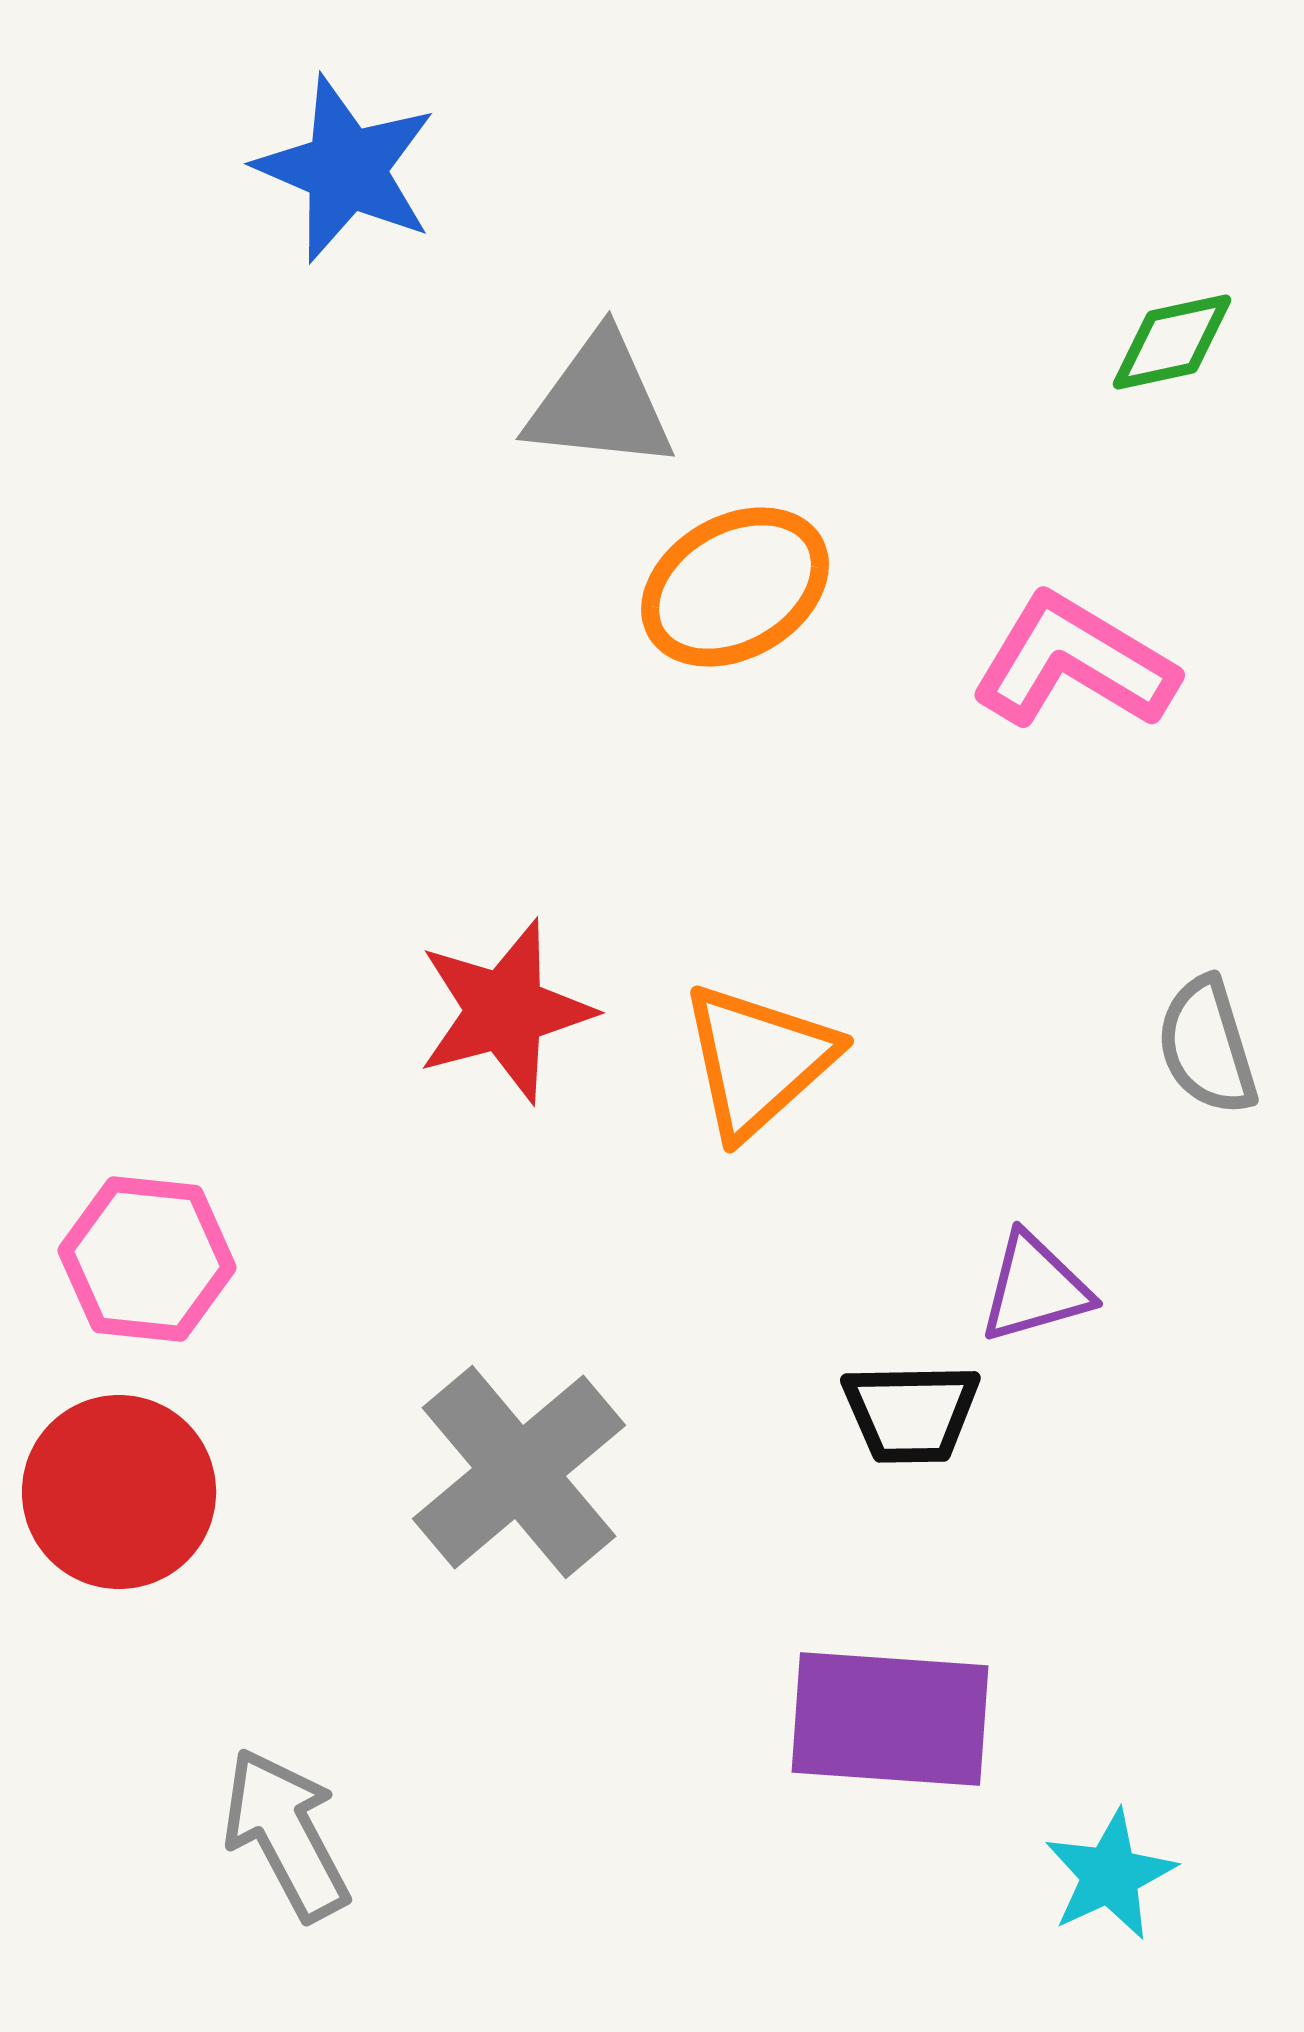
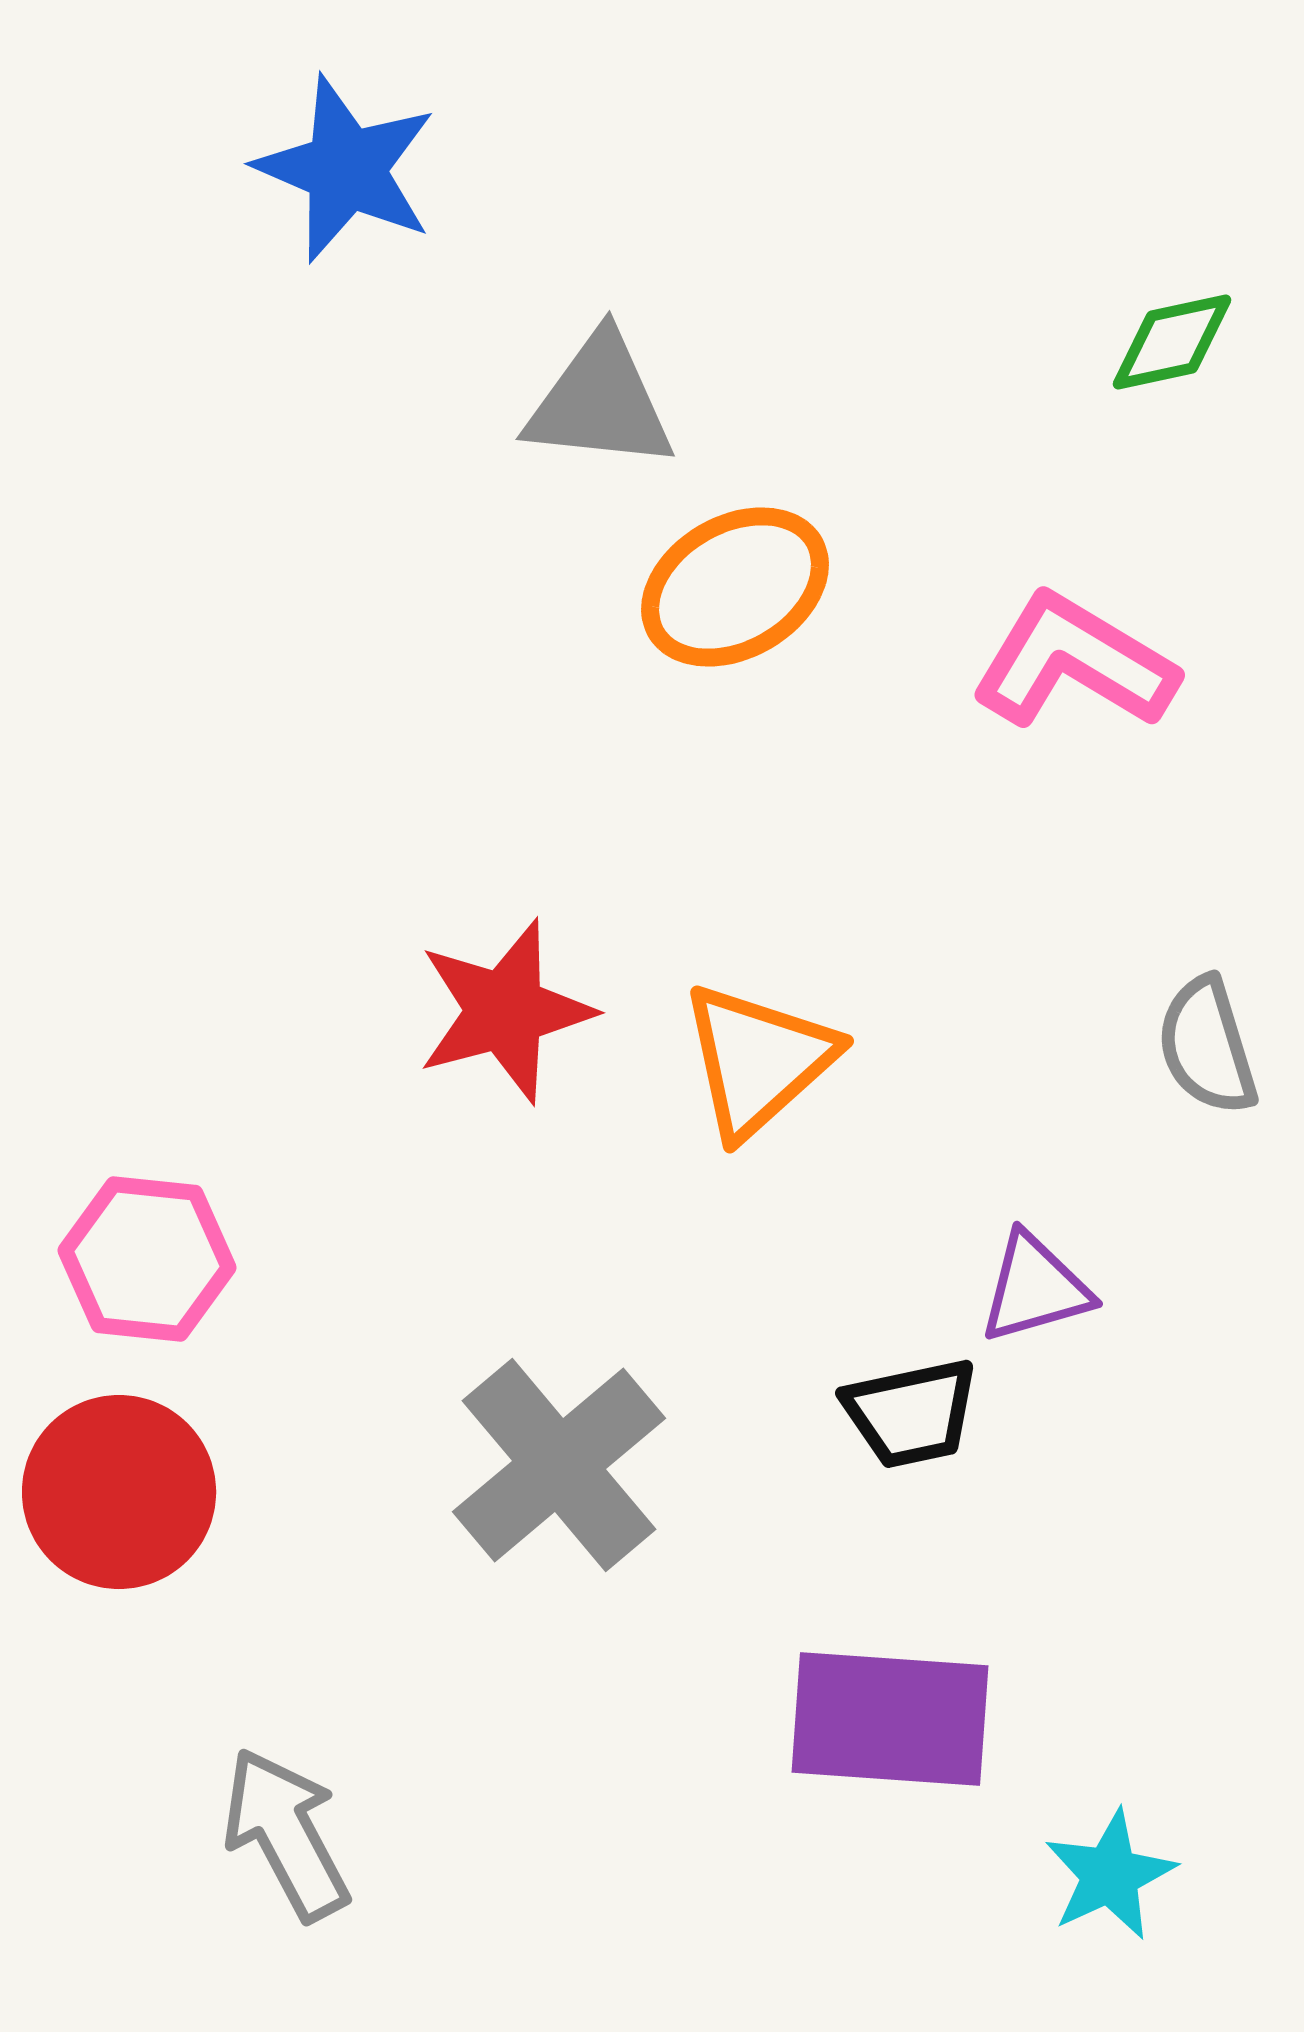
black trapezoid: rotated 11 degrees counterclockwise
gray cross: moved 40 px right, 7 px up
